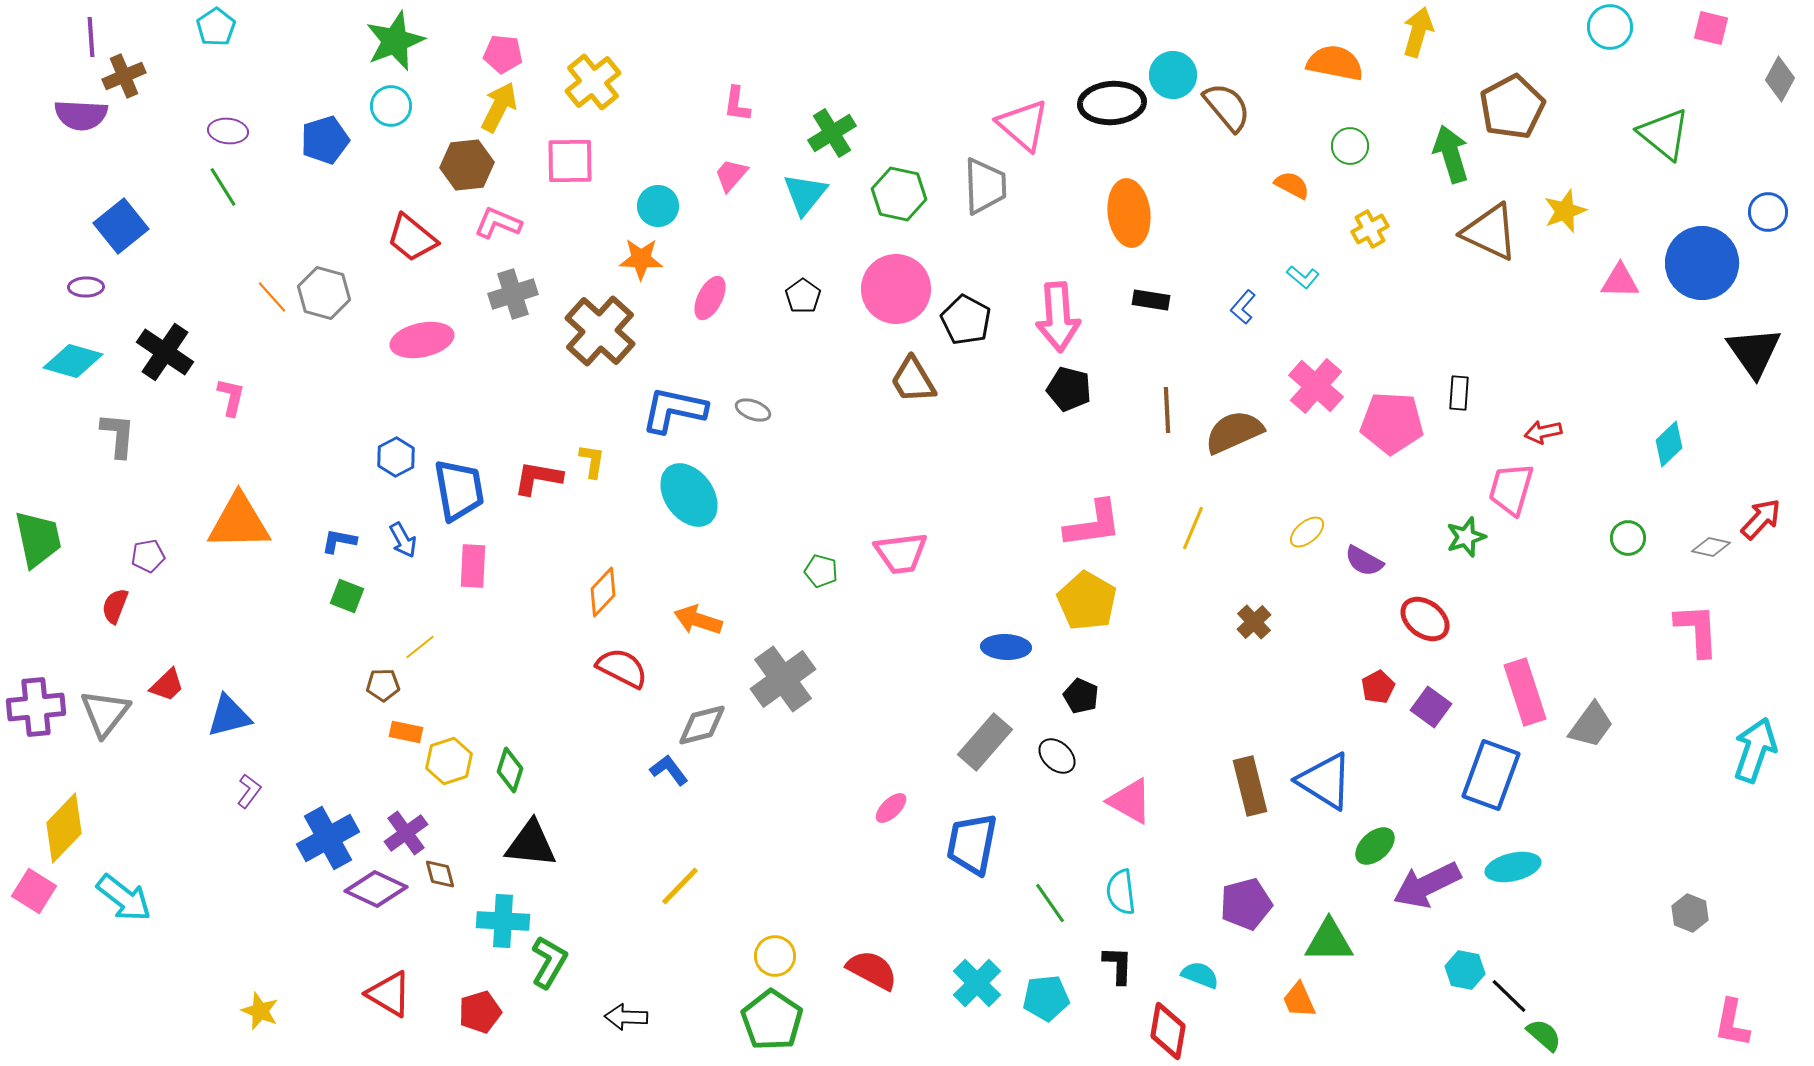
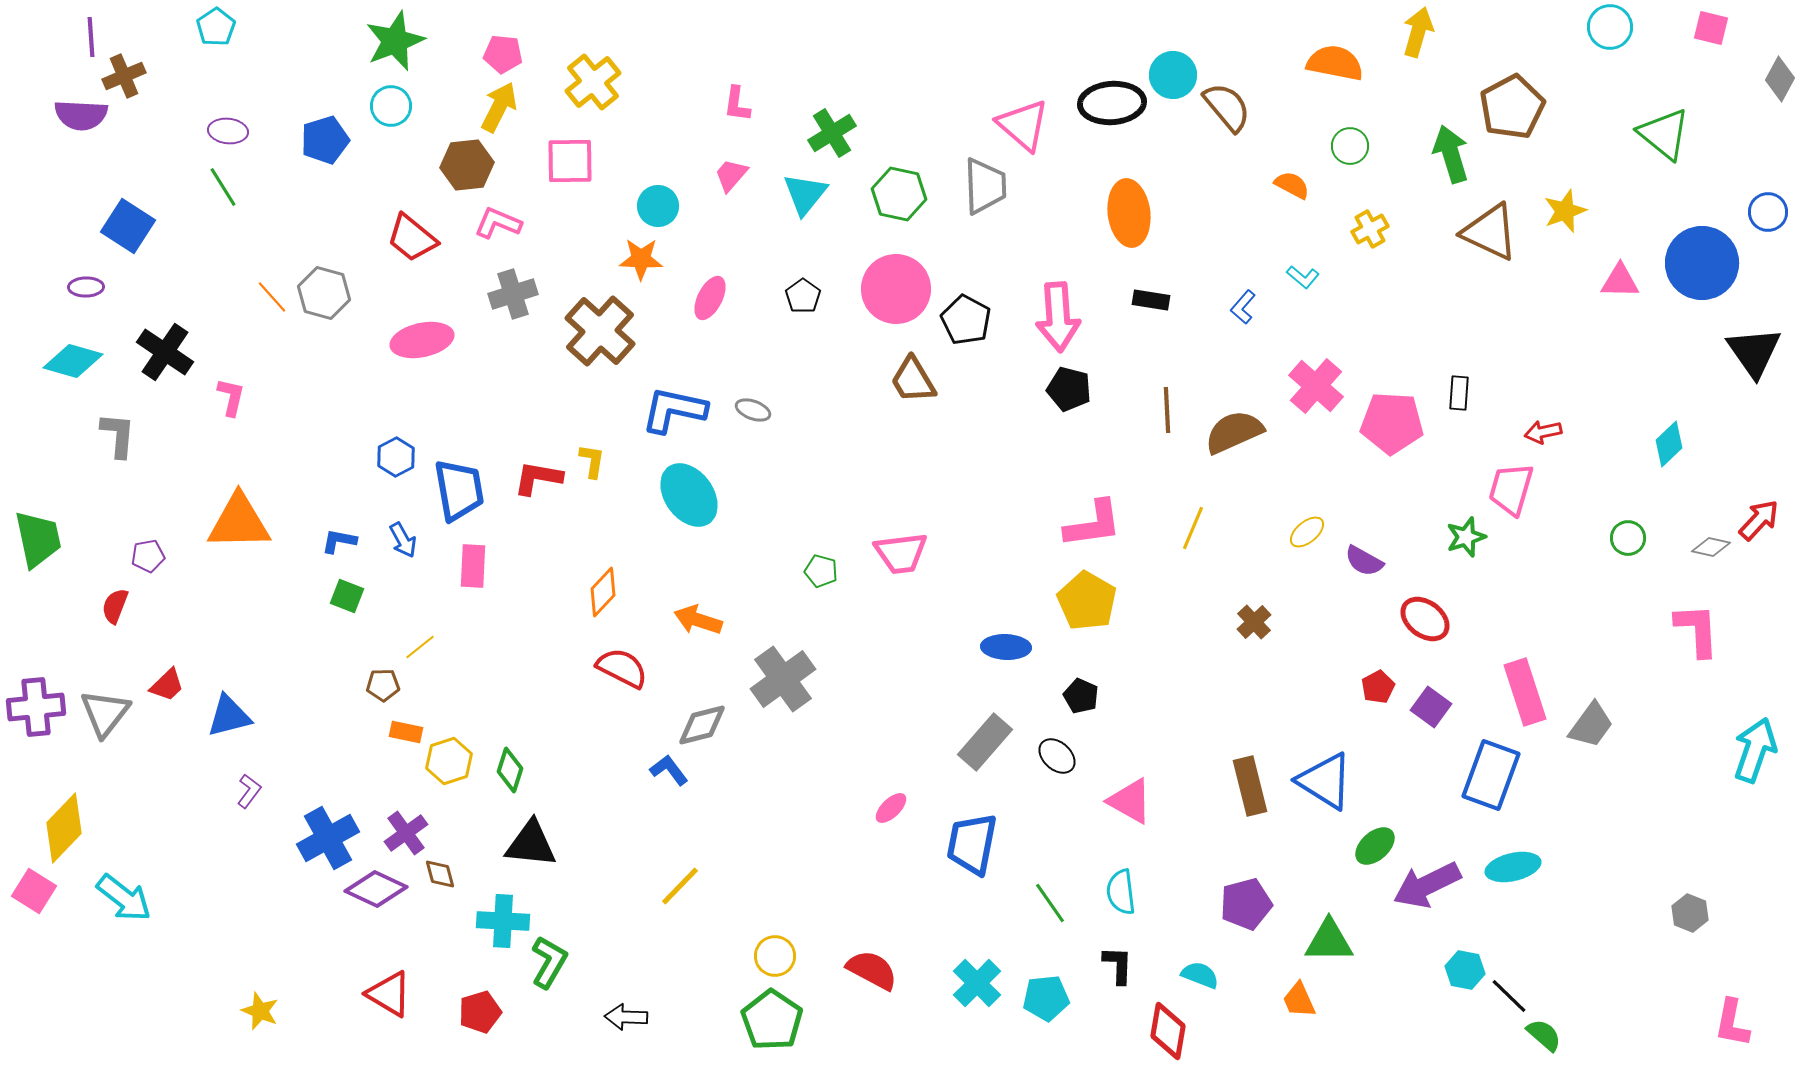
blue square at (121, 226): moved 7 px right; rotated 18 degrees counterclockwise
red arrow at (1761, 519): moved 2 px left, 1 px down
